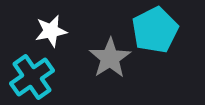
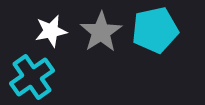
cyan pentagon: rotated 15 degrees clockwise
gray star: moved 9 px left, 26 px up
